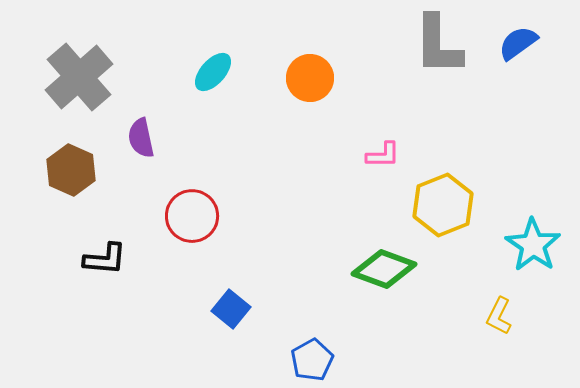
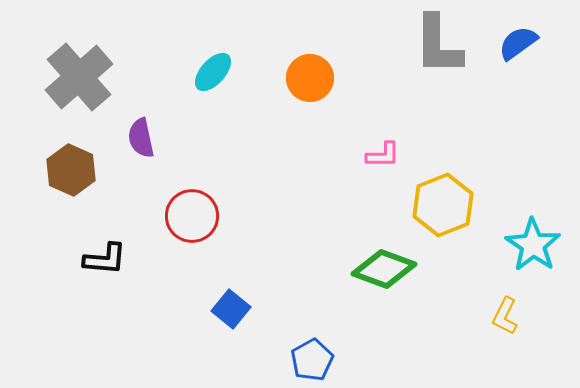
yellow L-shape: moved 6 px right
